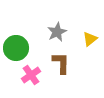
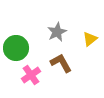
brown L-shape: rotated 30 degrees counterclockwise
